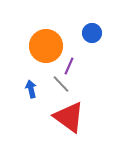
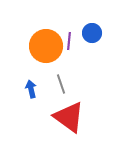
purple line: moved 25 px up; rotated 18 degrees counterclockwise
gray line: rotated 24 degrees clockwise
